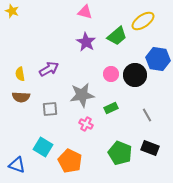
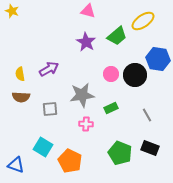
pink triangle: moved 3 px right, 1 px up
pink cross: rotated 24 degrees counterclockwise
blue triangle: moved 1 px left
